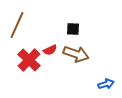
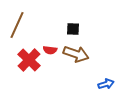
red semicircle: rotated 32 degrees clockwise
